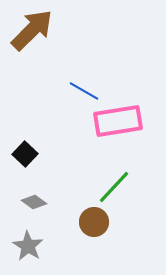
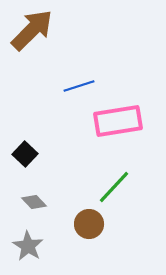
blue line: moved 5 px left, 5 px up; rotated 48 degrees counterclockwise
gray diamond: rotated 10 degrees clockwise
brown circle: moved 5 px left, 2 px down
